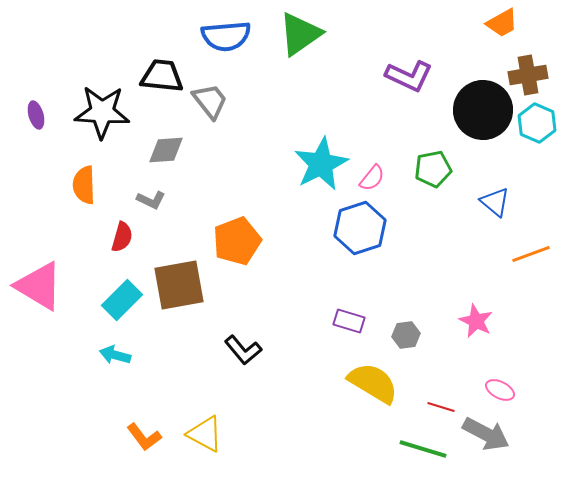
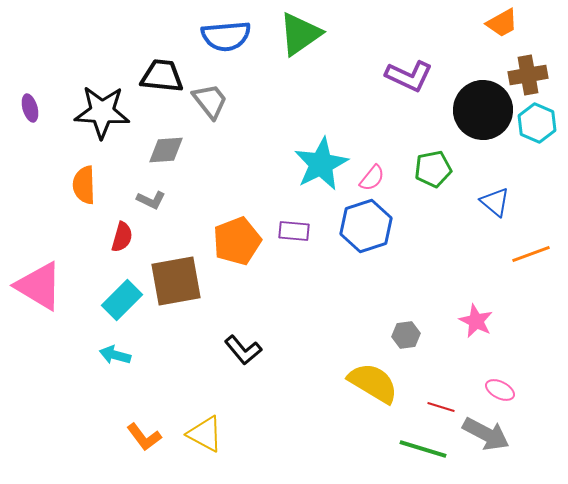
purple ellipse: moved 6 px left, 7 px up
blue hexagon: moved 6 px right, 2 px up
brown square: moved 3 px left, 4 px up
purple rectangle: moved 55 px left, 90 px up; rotated 12 degrees counterclockwise
